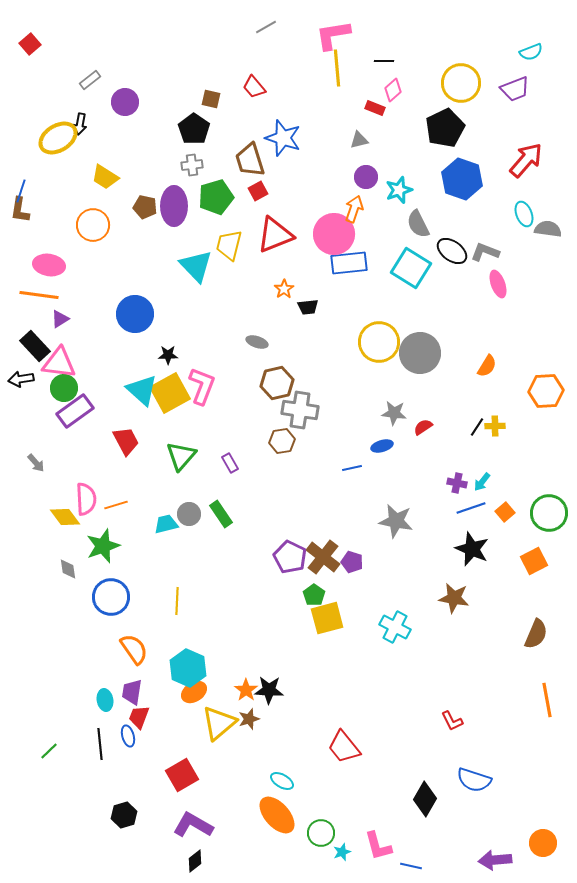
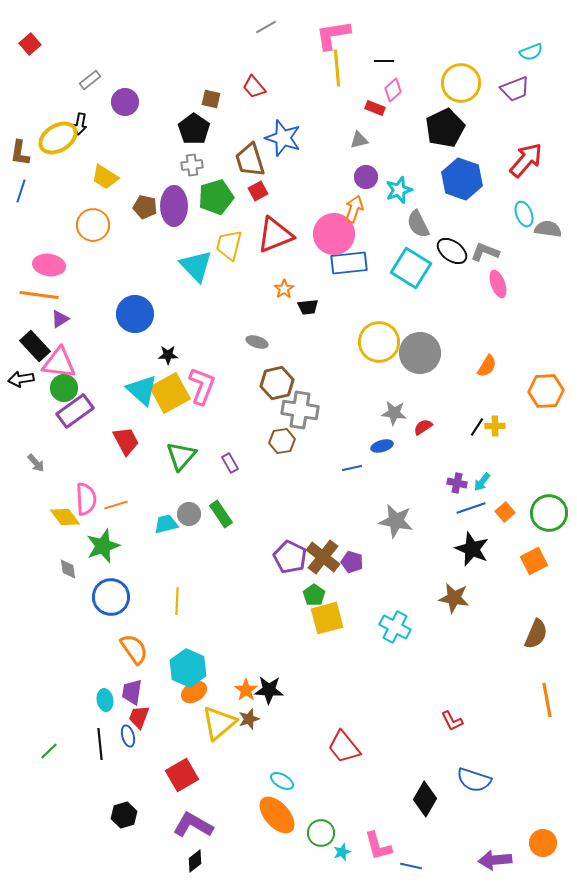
brown L-shape at (20, 210): moved 57 px up
